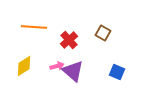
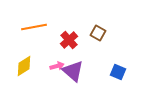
orange line: rotated 15 degrees counterclockwise
brown square: moved 5 px left
blue square: moved 1 px right
